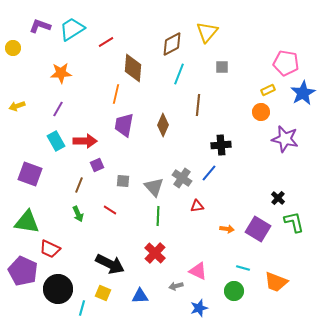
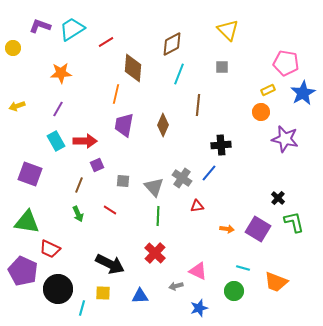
yellow triangle at (207, 32): moved 21 px right, 2 px up; rotated 25 degrees counterclockwise
yellow square at (103, 293): rotated 21 degrees counterclockwise
